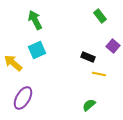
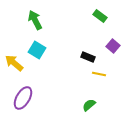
green rectangle: rotated 16 degrees counterclockwise
cyan square: rotated 36 degrees counterclockwise
yellow arrow: moved 1 px right
